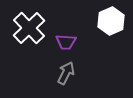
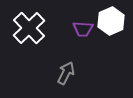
purple trapezoid: moved 17 px right, 13 px up
